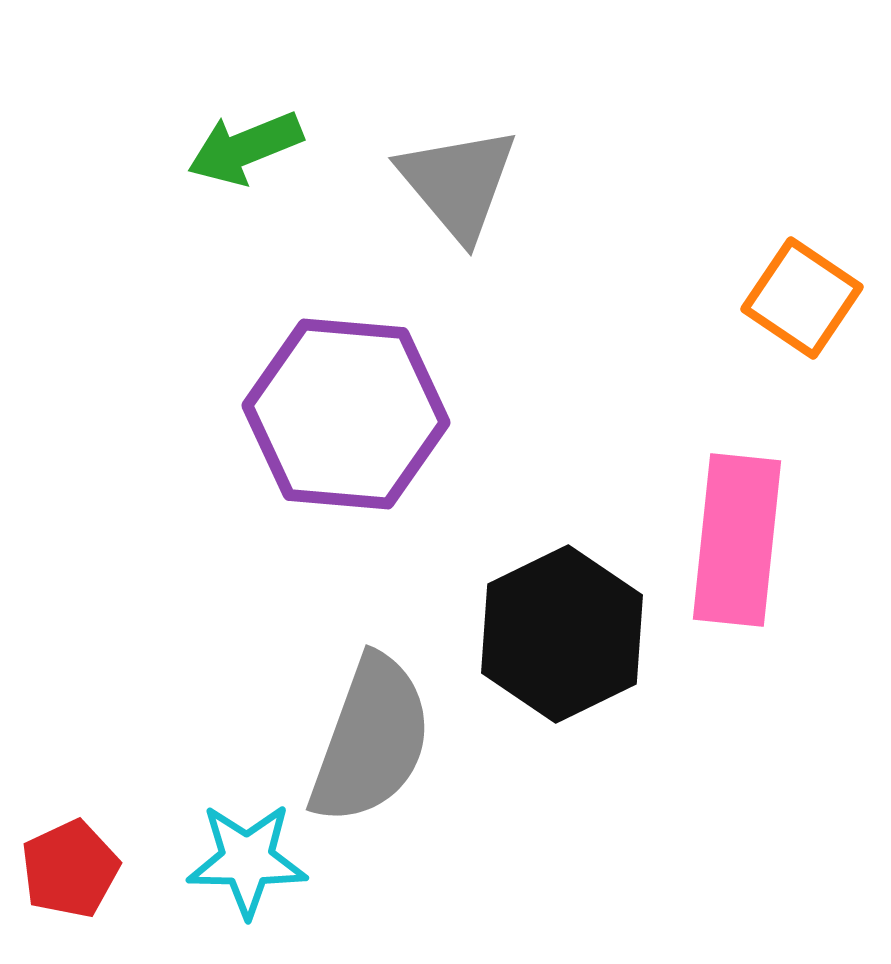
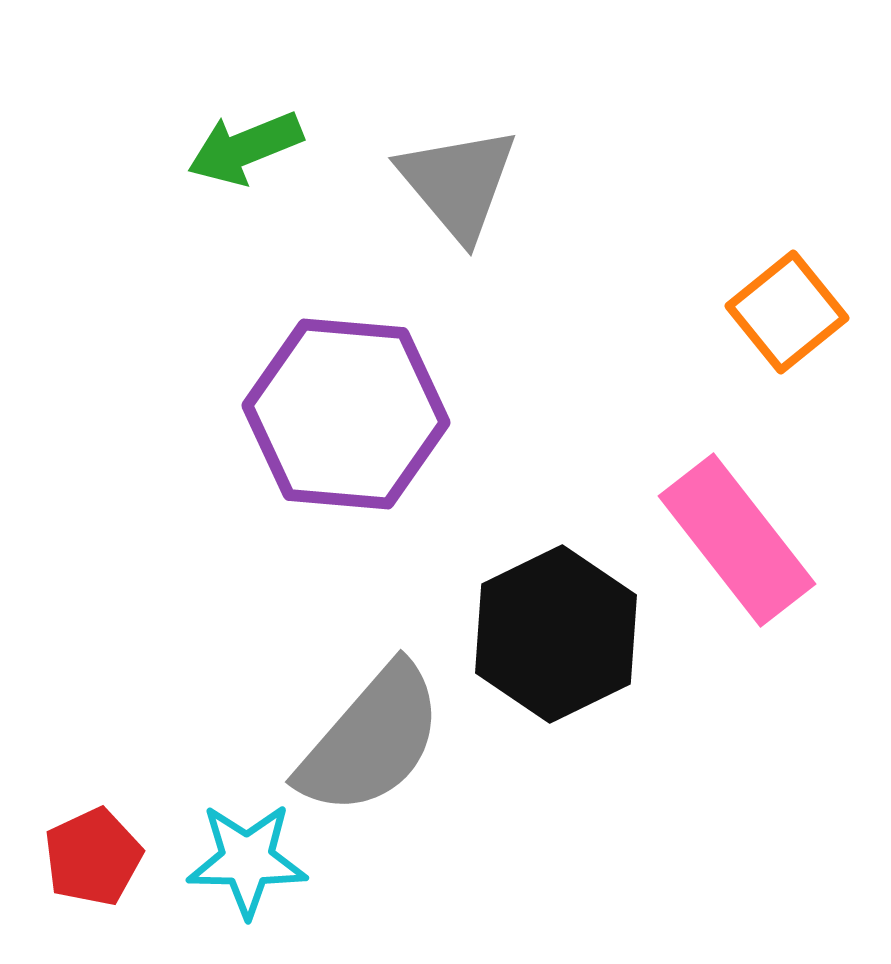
orange square: moved 15 px left, 14 px down; rotated 17 degrees clockwise
pink rectangle: rotated 44 degrees counterclockwise
black hexagon: moved 6 px left
gray semicircle: rotated 21 degrees clockwise
red pentagon: moved 23 px right, 12 px up
